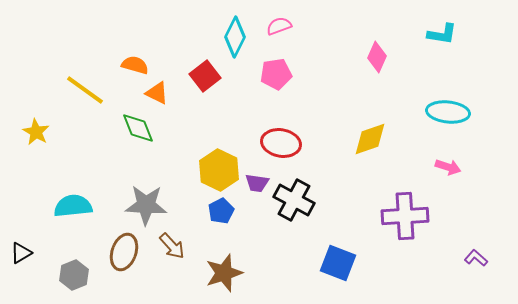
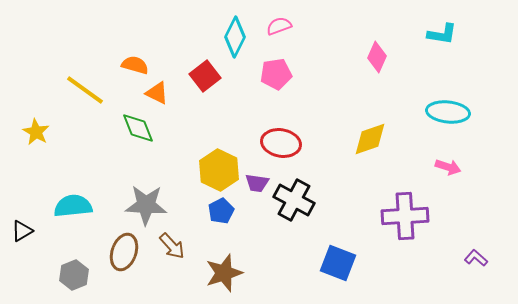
black triangle: moved 1 px right, 22 px up
